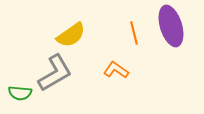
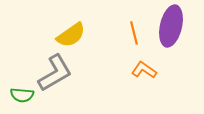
purple ellipse: rotated 30 degrees clockwise
orange L-shape: moved 28 px right
green semicircle: moved 2 px right, 2 px down
